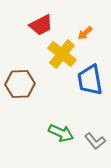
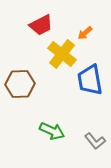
green arrow: moved 9 px left, 2 px up
